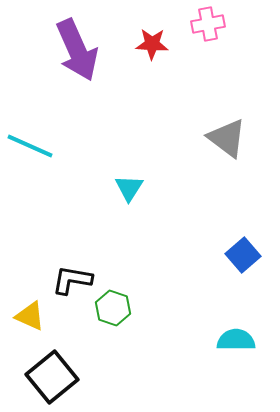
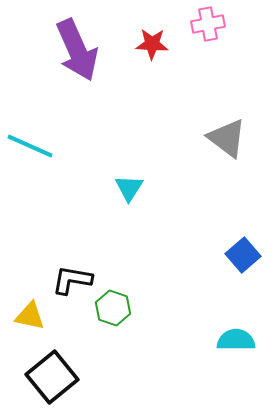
yellow triangle: rotated 12 degrees counterclockwise
